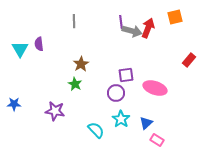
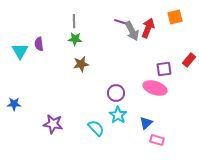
purple line: rotated 64 degrees counterclockwise
gray arrow: rotated 48 degrees clockwise
cyan triangle: moved 2 px down
brown star: rotated 21 degrees clockwise
purple square: moved 38 px right, 6 px up
green star: moved 45 px up; rotated 24 degrees counterclockwise
purple star: moved 2 px left, 13 px down
cyan star: moved 3 px left, 4 px up
cyan semicircle: moved 2 px up
pink rectangle: rotated 16 degrees counterclockwise
